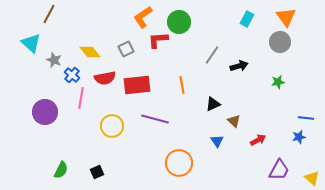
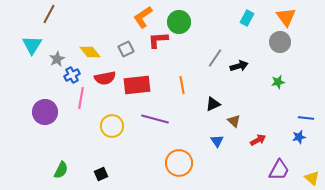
cyan rectangle: moved 1 px up
cyan triangle: moved 1 px right, 2 px down; rotated 20 degrees clockwise
gray line: moved 3 px right, 3 px down
gray star: moved 3 px right, 1 px up; rotated 21 degrees clockwise
blue cross: rotated 21 degrees clockwise
black square: moved 4 px right, 2 px down
